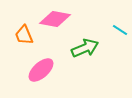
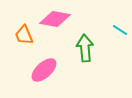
green arrow: rotated 72 degrees counterclockwise
pink ellipse: moved 3 px right
